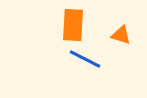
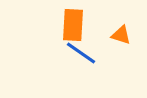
blue line: moved 4 px left, 6 px up; rotated 8 degrees clockwise
